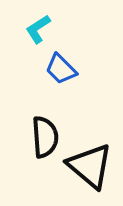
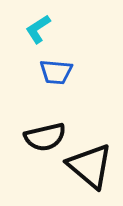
blue trapezoid: moved 5 px left, 3 px down; rotated 40 degrees counterclockwise
black semicircle: rotated 81 degrees clockwise
